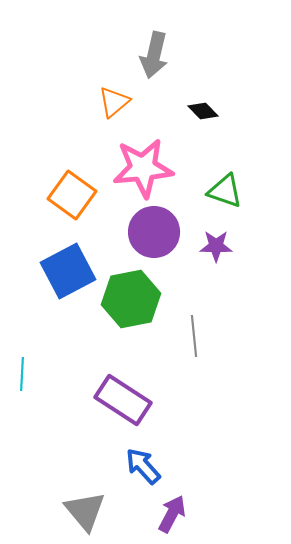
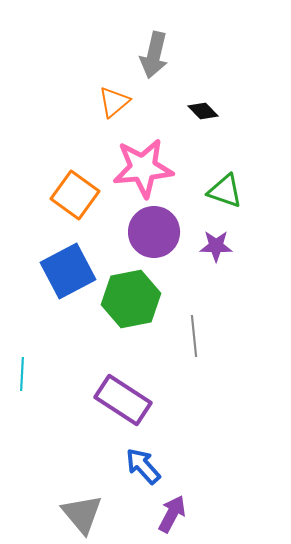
orange square: moved 3 px right
gray triangle: moved 3 px left, 3 px down
